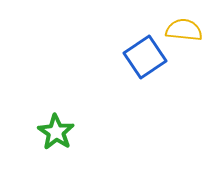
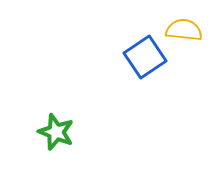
green star: rotated 12 degrees counterclockwise
